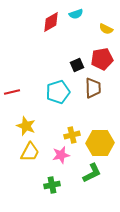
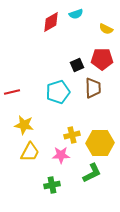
red pentagon: rotated 10 degrees clockwise
yellow star: moved 2 px left, 1 px up; rotated 12 degrees counterclockwise
pink star: rotated 12 degrees clockwise
